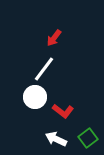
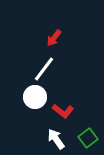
white arrow: rotated 30 degrees clockwise
